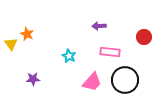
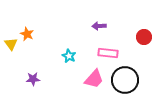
pink rectangle: moved 2 px left, 1 px down
pink trapezoid: moved 2 px right, 3 px up
